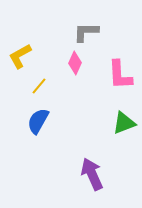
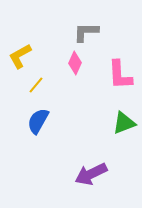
yellow line: moved 3 px left, 1 px up
purple arrow: moved 1 px left; rotated 92 degrees counterclockwise
